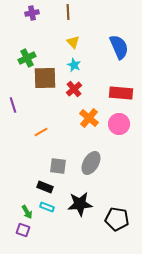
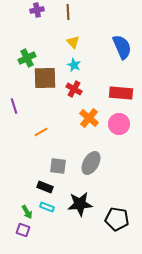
purple cross: moved 5 px right, 3 px up
blue semicircle: moved 3 px right
red cross: rotated 21 degrees counterclockwise
purple line: moved 1 px right, 1 px down
